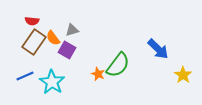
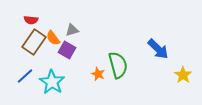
red semicircle: moved 1 px left, 1 px up
green semicircle: rotated 52 degrees counterclockwise
blue line: rotated 18 degrees counterclockwise
